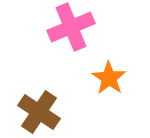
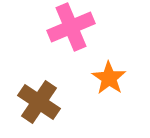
brown cross: moved 10 px up
